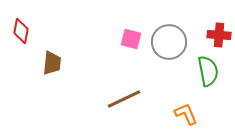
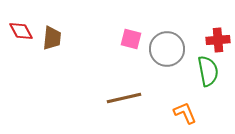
red diamond: rotated 40 degrees counterclockwise
red cross: moved 1 px left, 5 px down; rotated 10 degrees counterclockwise
gray circle: moved 2 px left, 7 px down
brown trapezoid: moved 25 px up
brown line: moved 1 px up; rotated 12 degrees clockwise
orange L-shape: moved 1 px left, 1 px up
